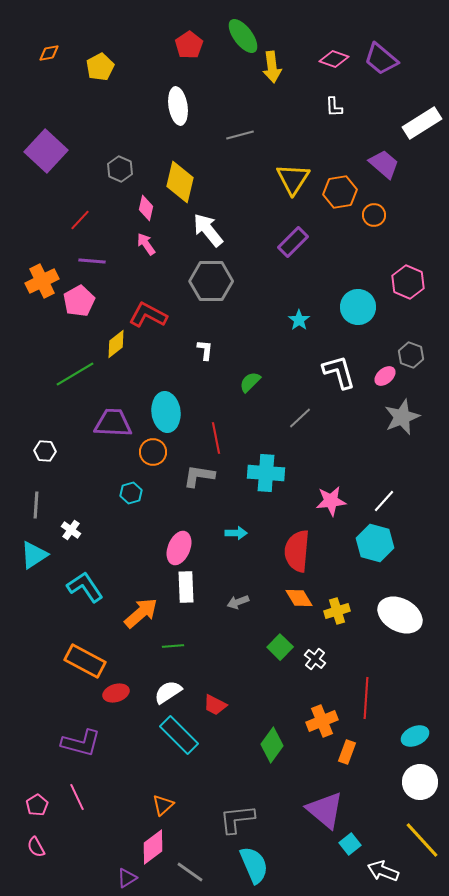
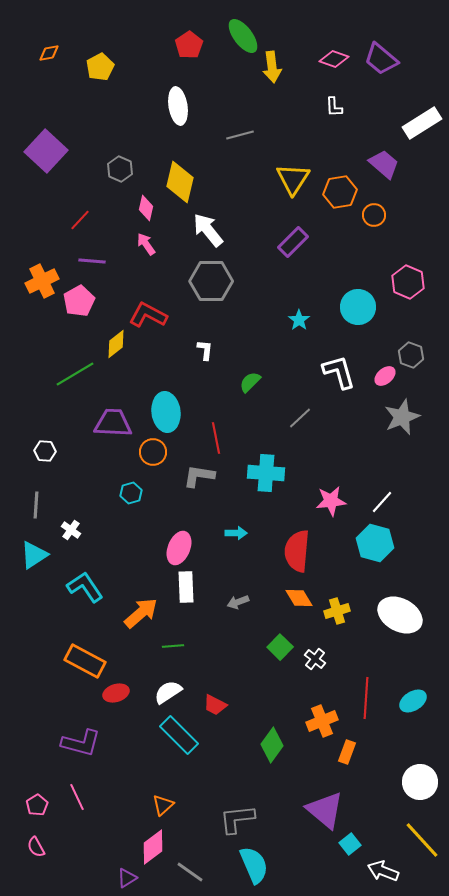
white line at (384, 501): moved 2 px left, 1 px down
cyan ellipse at (415, 736): moved 2 px left, 35 px up; rotated 8 degrees counterclockwise
